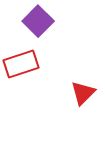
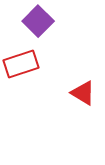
red triangle: rotated 44 degrees counterclockwise
